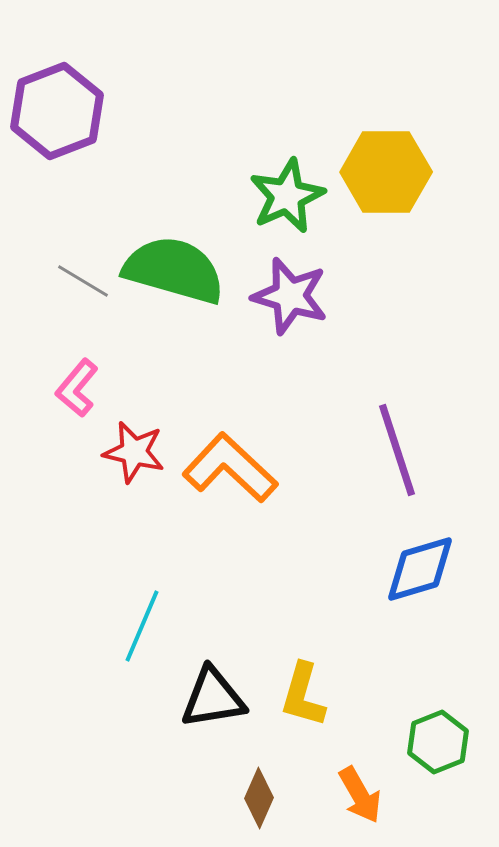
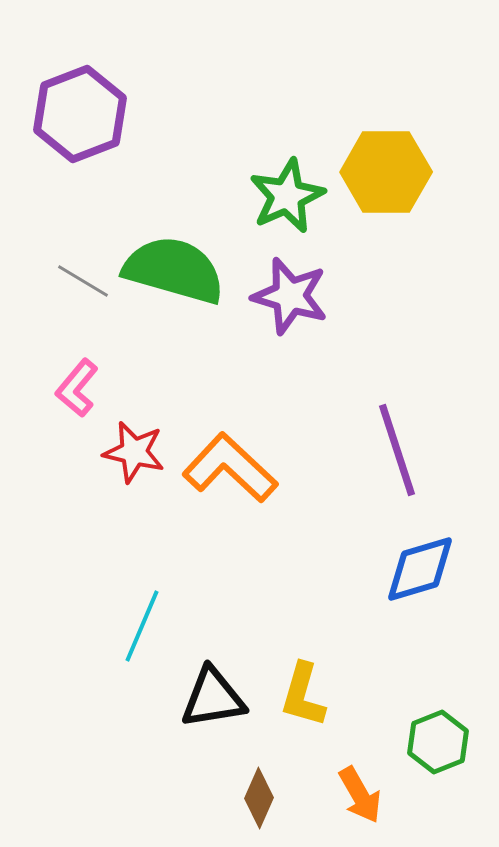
purple hexagon: moved 23 px right, 3 px down
